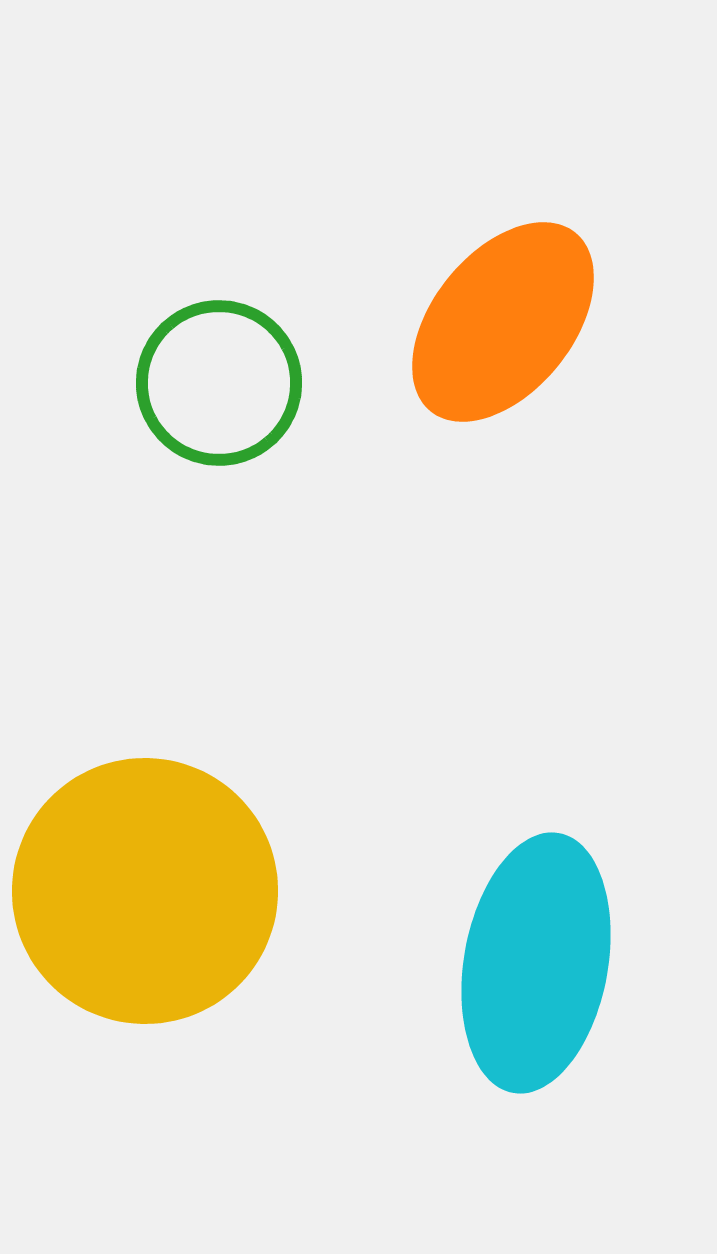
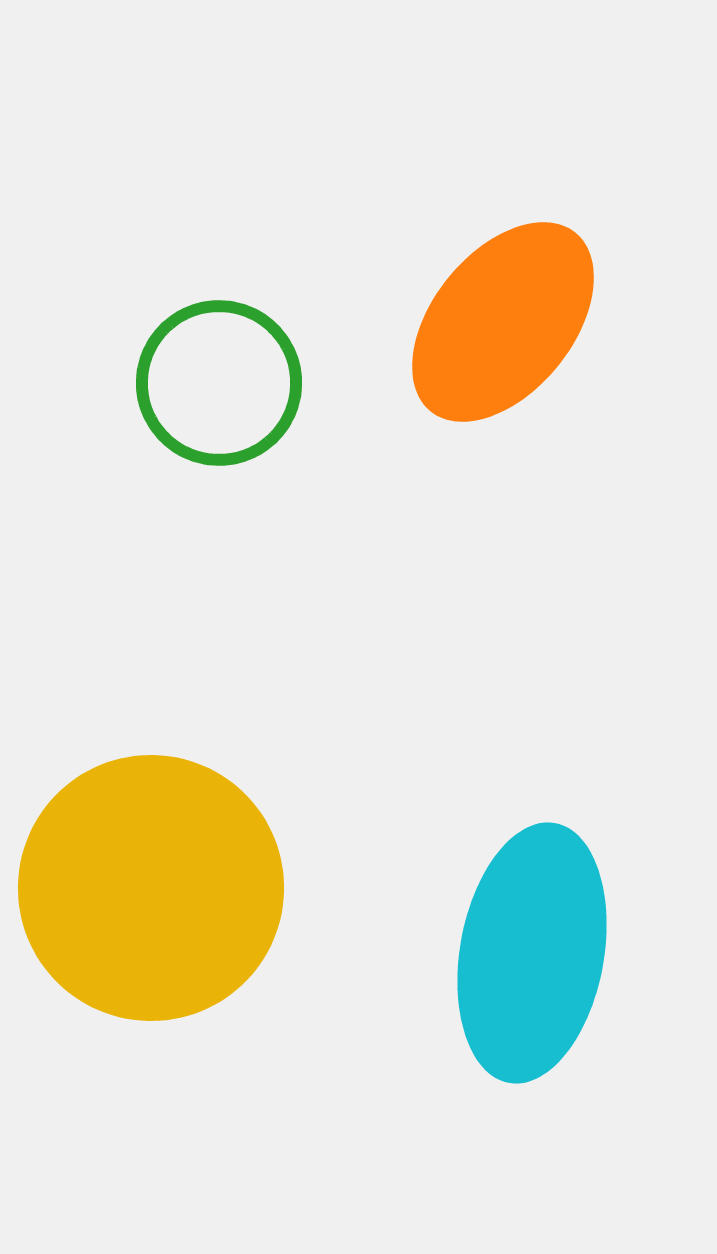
yellow circle: moved 6 px right, 3 px up
cyan ellipse: moved 4 px left, 10 px up
